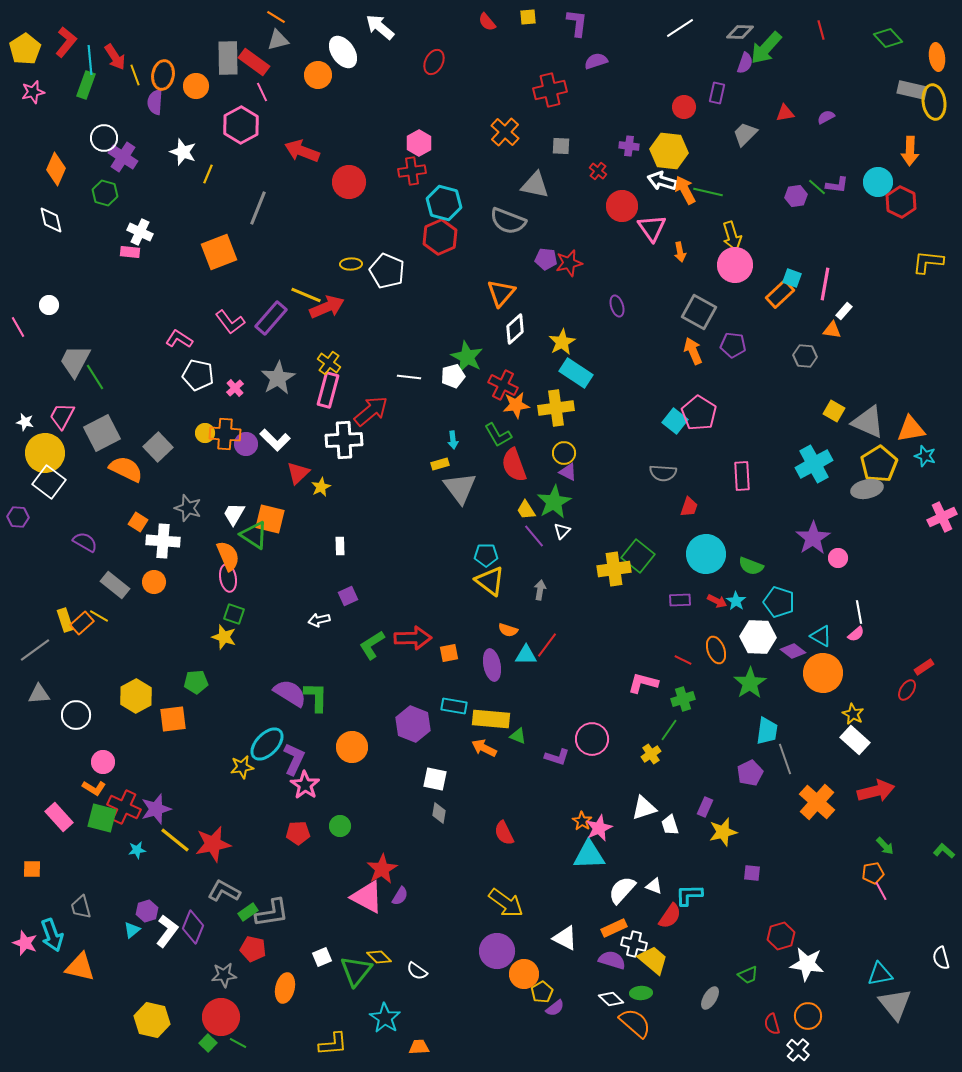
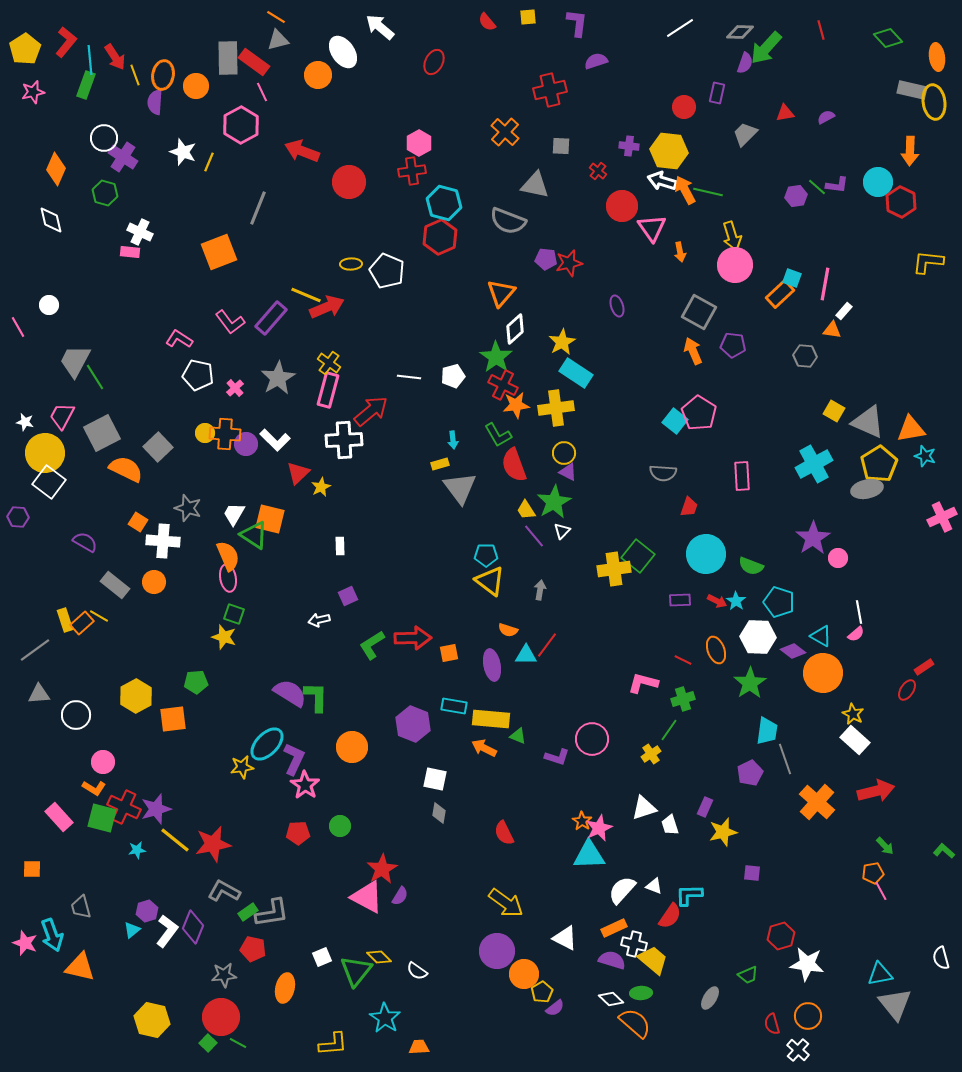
yellow line at (208, 174): moved 1 px right, 12 px up
green star at (467, 357): moved 29 px right; rotated 8 degrees clockwise
